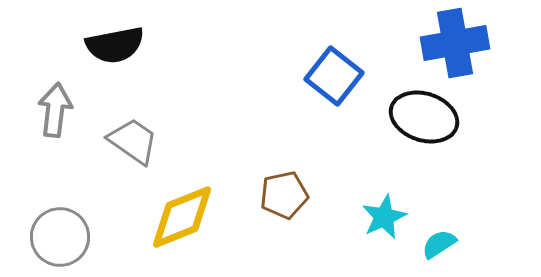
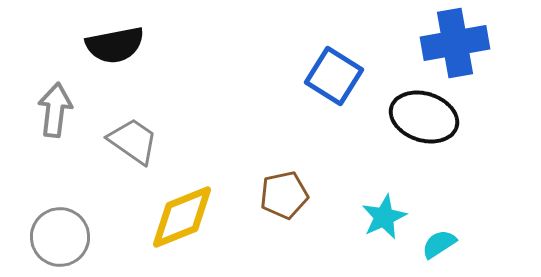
blue square: rotated 6 degrees counterclockwise
